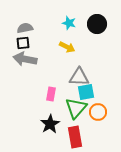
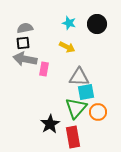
pink rectangle: moved 7 px left, 25 px up
red rectangle: moved 2 px left
